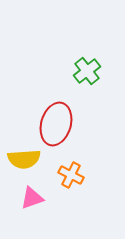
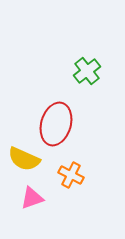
yellow semicircle: rotated 28 degrees clockwise
